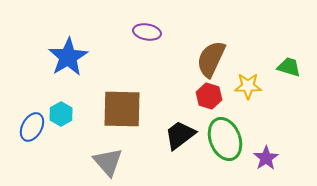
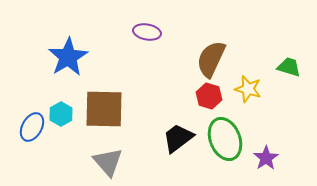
yellow star: moved 3 px down; rotated 16 degrees clockwise
brown square: moved 18 px left
black trapezoid: moved 2 px left, 3 px down
